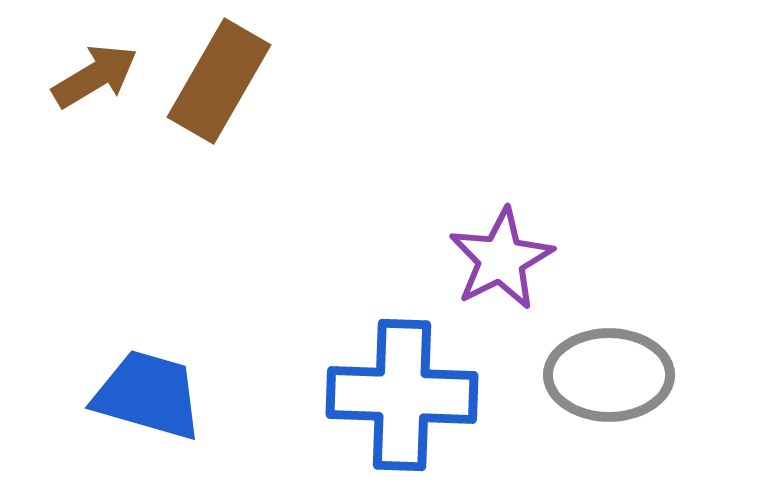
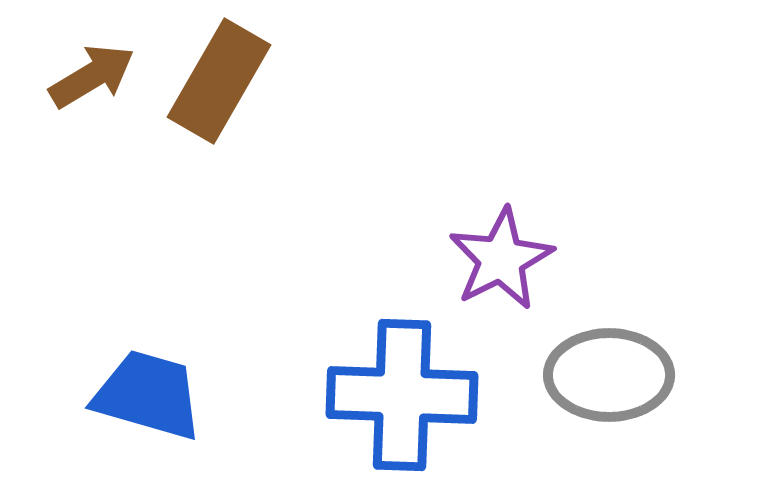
brown arrow: moved 3 px left
